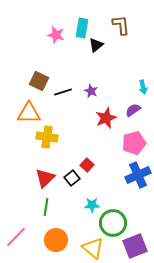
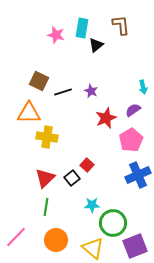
pink pentagon: moved 3 px left, 3 px up; rotated 15 degrees counterclockwise
